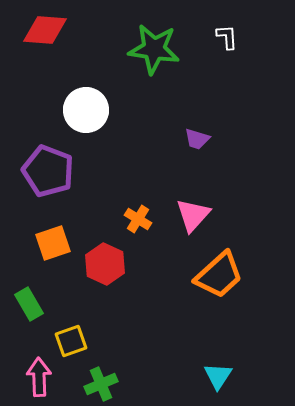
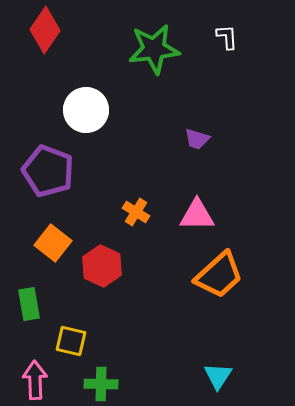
red diamond: rotated 60 degrees counterclockwise
green star: rotated 15 degrees counterclockwise
pink triangle: moved 4 px right; rotated 48 degrees clockwise
orange cross: moved 2 px left, 7 px up
orange square: rotated 33 degrees counterclockwise
red hexagon: moved 3 px left, 2 px down
green rectangle: rotated 20 degrees clockwise
yellow square: rotated 32 degrees clockwise
pink arrow: moved 4 px left, 3 px down
green cross: rotated 24 degrees clockwise
